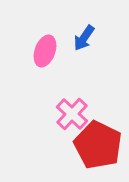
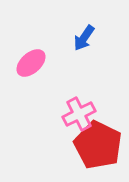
pink ellipse: moved 14 px left, 12 px down; rotated 28 degrees clockwise
pink cross: moved 7 px right; rotated 20 degrees clockwise
